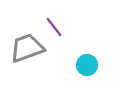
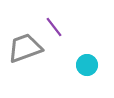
gray trapezoid: moved 2 px left
